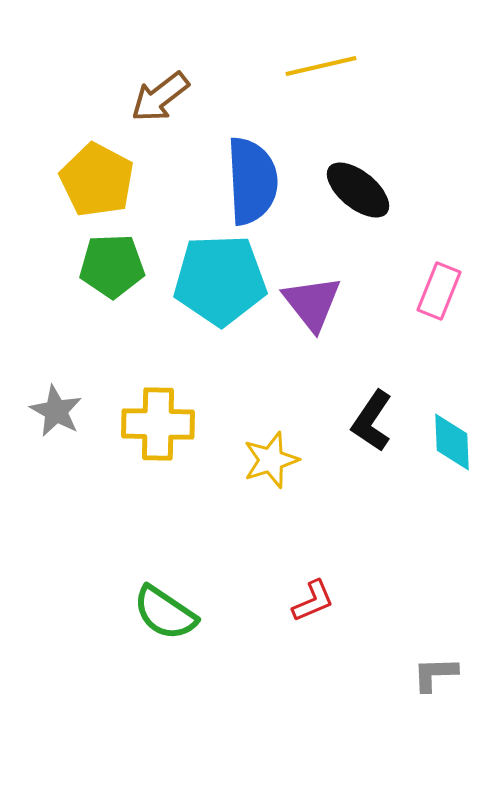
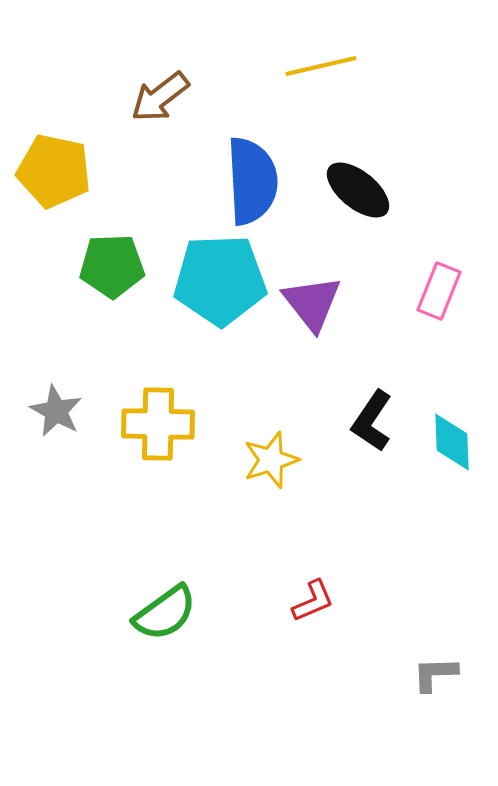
yellow pentagon: moved 43 px left, 9 px up; rotated 16 degrees counterclockwise
green semicircle: rotated 70 degrees counterclockwise
